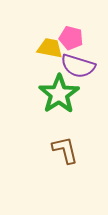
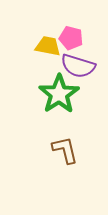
yellow trapezoid: moved 2 px left, 2 px up
